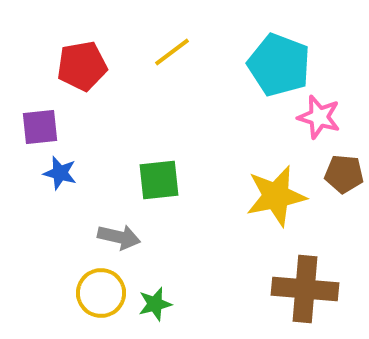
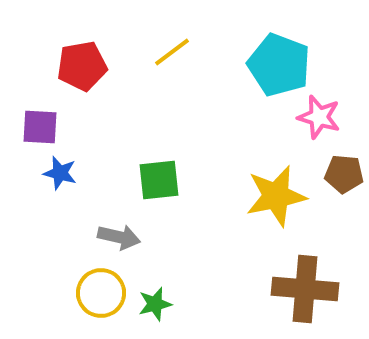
purple square: rotated 9 degrees clockwise
